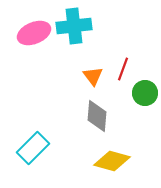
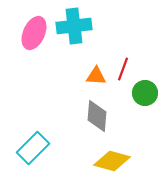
pink ellipse: rotated 44 degrees counterclockwise
orange triangle: moved 3 px right; rotated 50 degrees counterclockwise
